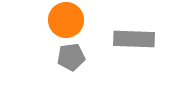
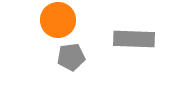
orange circle: moved 8 px left
